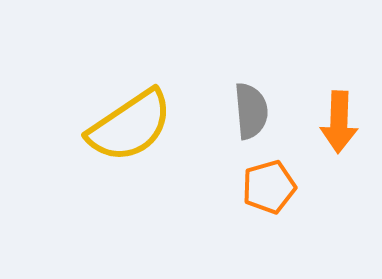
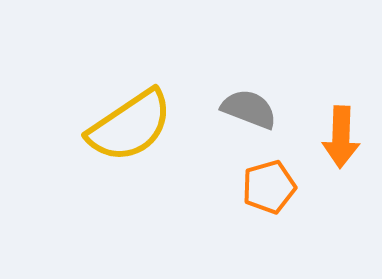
gray semicircle: moved 2 px left, 2 px up; rotated 64 degrees counterclockwise
orange arrow: moved 2 px right, 15 px down
